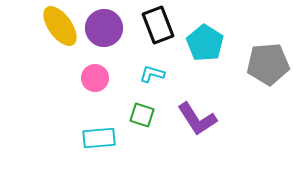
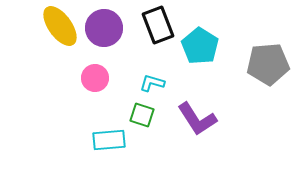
cyan pentagon: moved 5 px left, 3 px down
cyan L-shape: moved 9 px down
cyan rectangle: moved 10 px right, 2 px down
